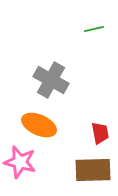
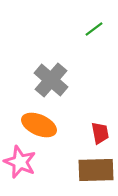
green line: rotated 24 degrees counterclockwise
gray cross: rotated 12 degrees clockwise
pink star: rotated 8 degrees clockwise
brown rectangle: moved 3 px right
